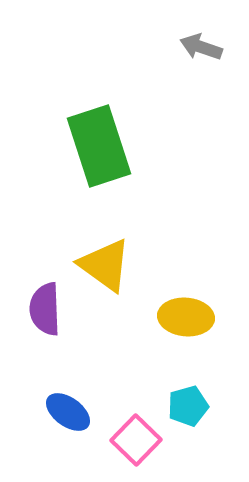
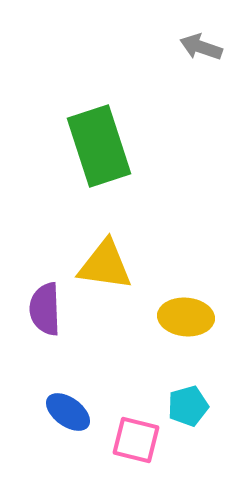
yellow triangle: rotated 28 degrees counterclockwise
pink square: rotated 30 degrees counterclockwise
